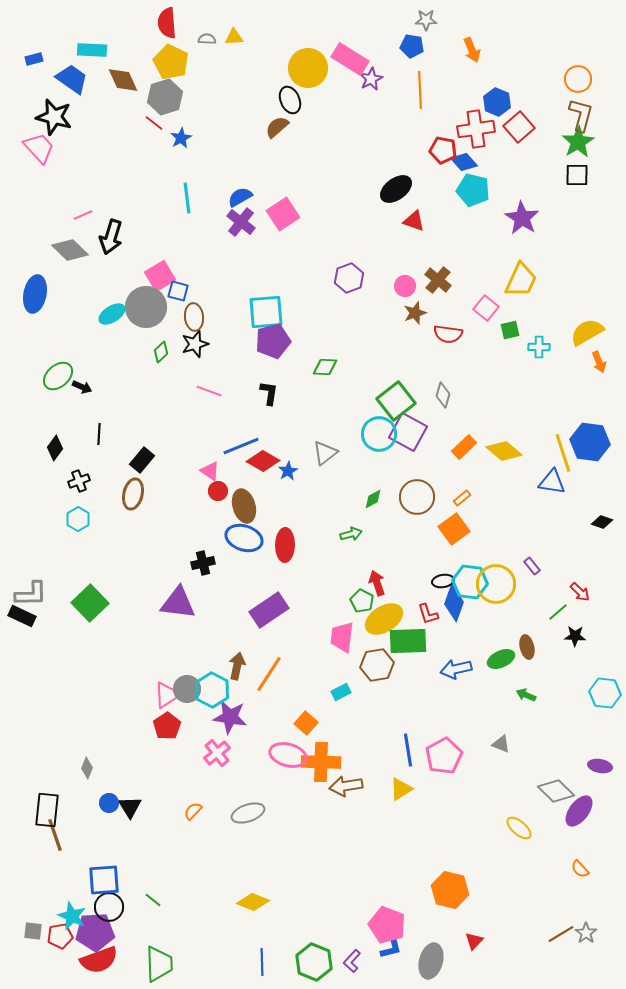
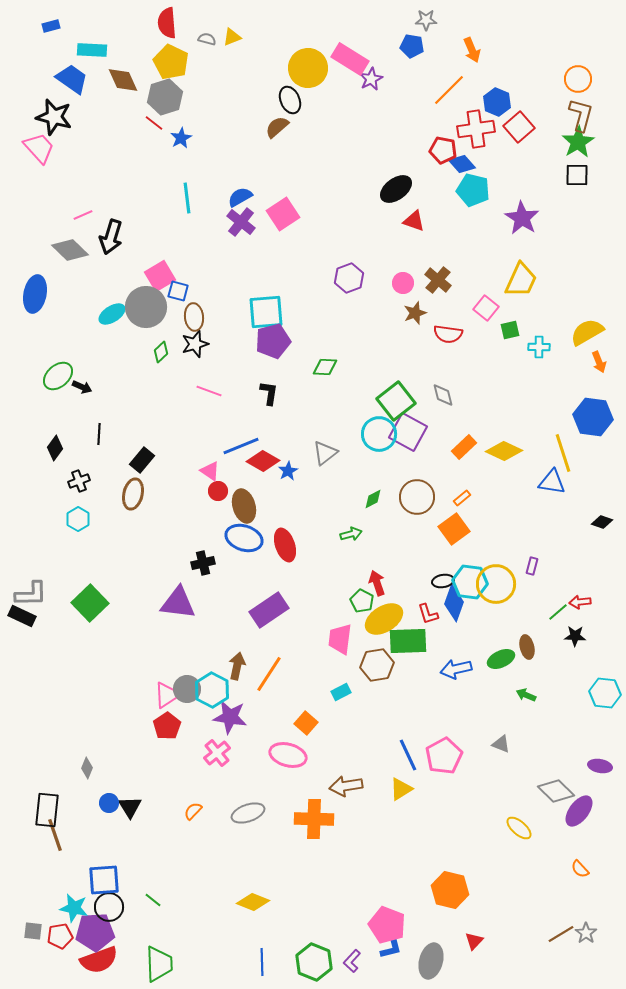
yellow triangle at (234, 37): moved 2 px left; rotated 18 degrees counterclockwise
gray semicircle at (207, 39): rotated 12 degrees clockwise
blue rectangle at (34, 59): moved 17 px right, 33 px up
orange line at (420, 90): moved 29 px right; rotated 48 degrees clockwise
blue diamond at (464, 162): moved 2 px left, 2 px down
pink circle at (405, 286): moved 2 px left, 3 px up
gray diamond at (443, 395): rotated 30 degrees counterclockwise
blue hexagon at (590, 442): moved 3 px right, 25 px up
yellow diamond at (504, 451): rotated 15 degrees counterclockwise
red ellipse at (285, 545): rotated 20 degrees counterclockwise
purple rectangle at (532, 566): rotated 54 degrees clockwise
red arrow at (580, 592): moved 10 px down; rotated 130 degrees clockwise
pink trapezoid at (342, 637): moved 2 px left, 2 px down
blue line at (408, 750): moved 5 px down; rotated 16 degrees counterclockwise
orange cross at (321, 762): moved 7 px left, 57 px down
cyan star at (72, 916): moved 2 px right, 8 px up; rotated 12 degrees counterclockwise
